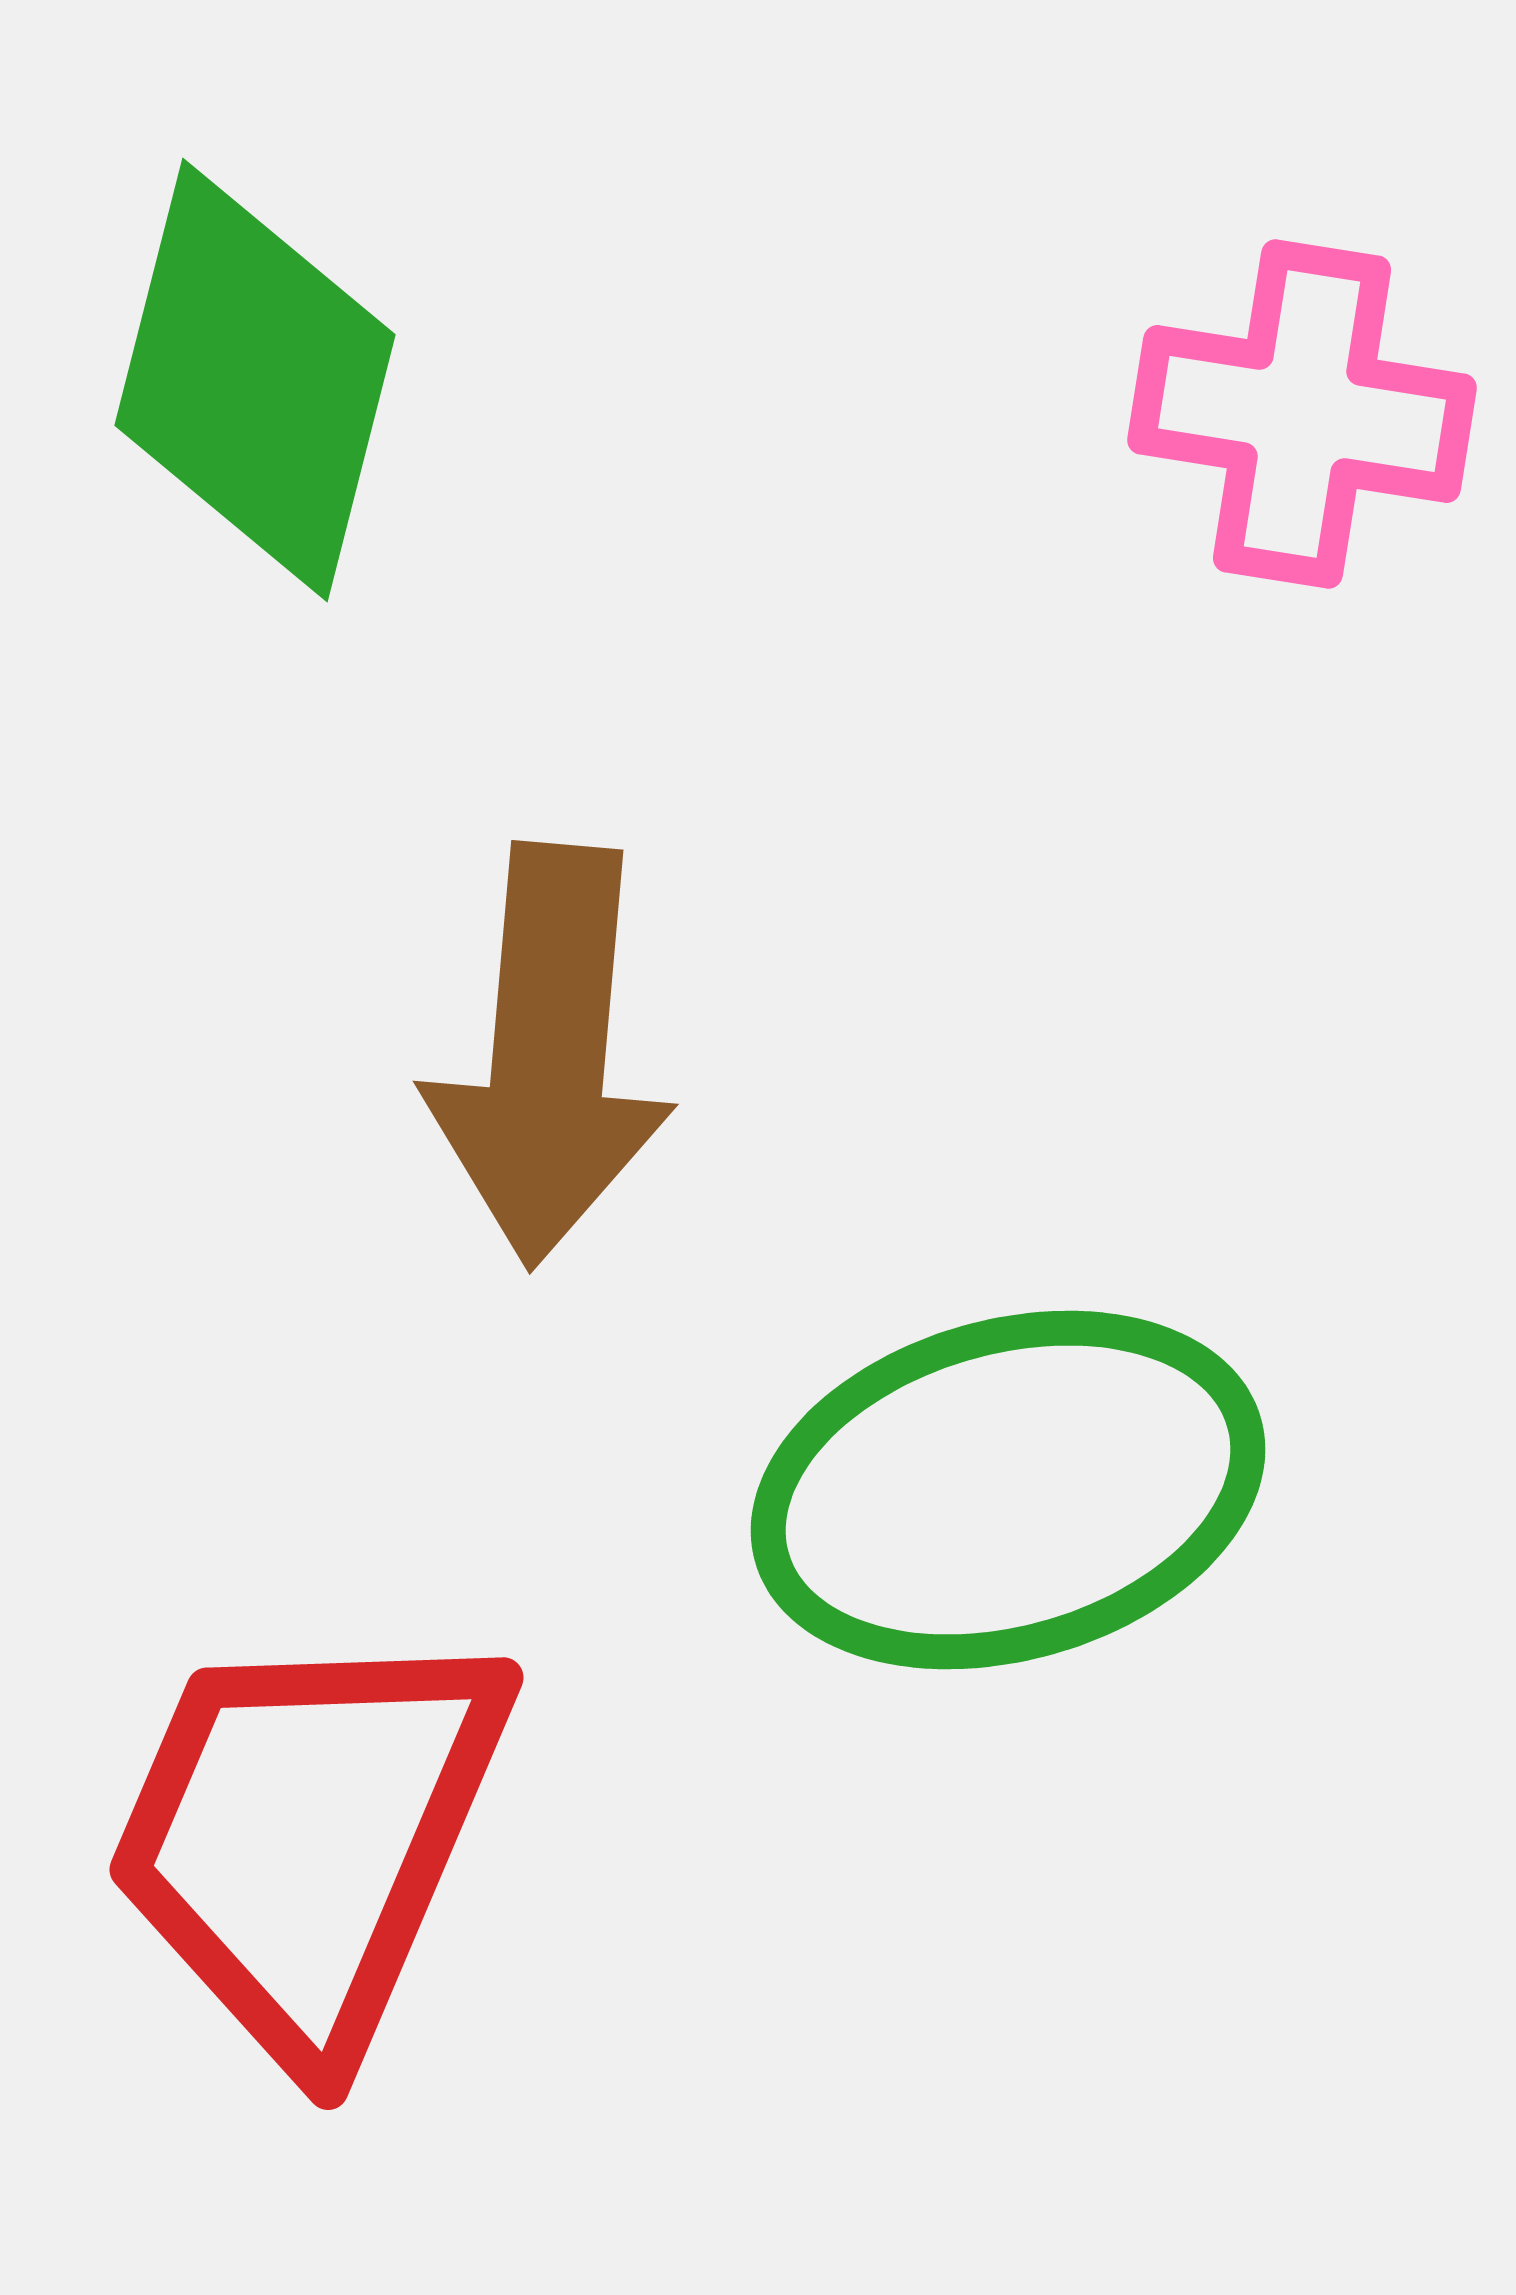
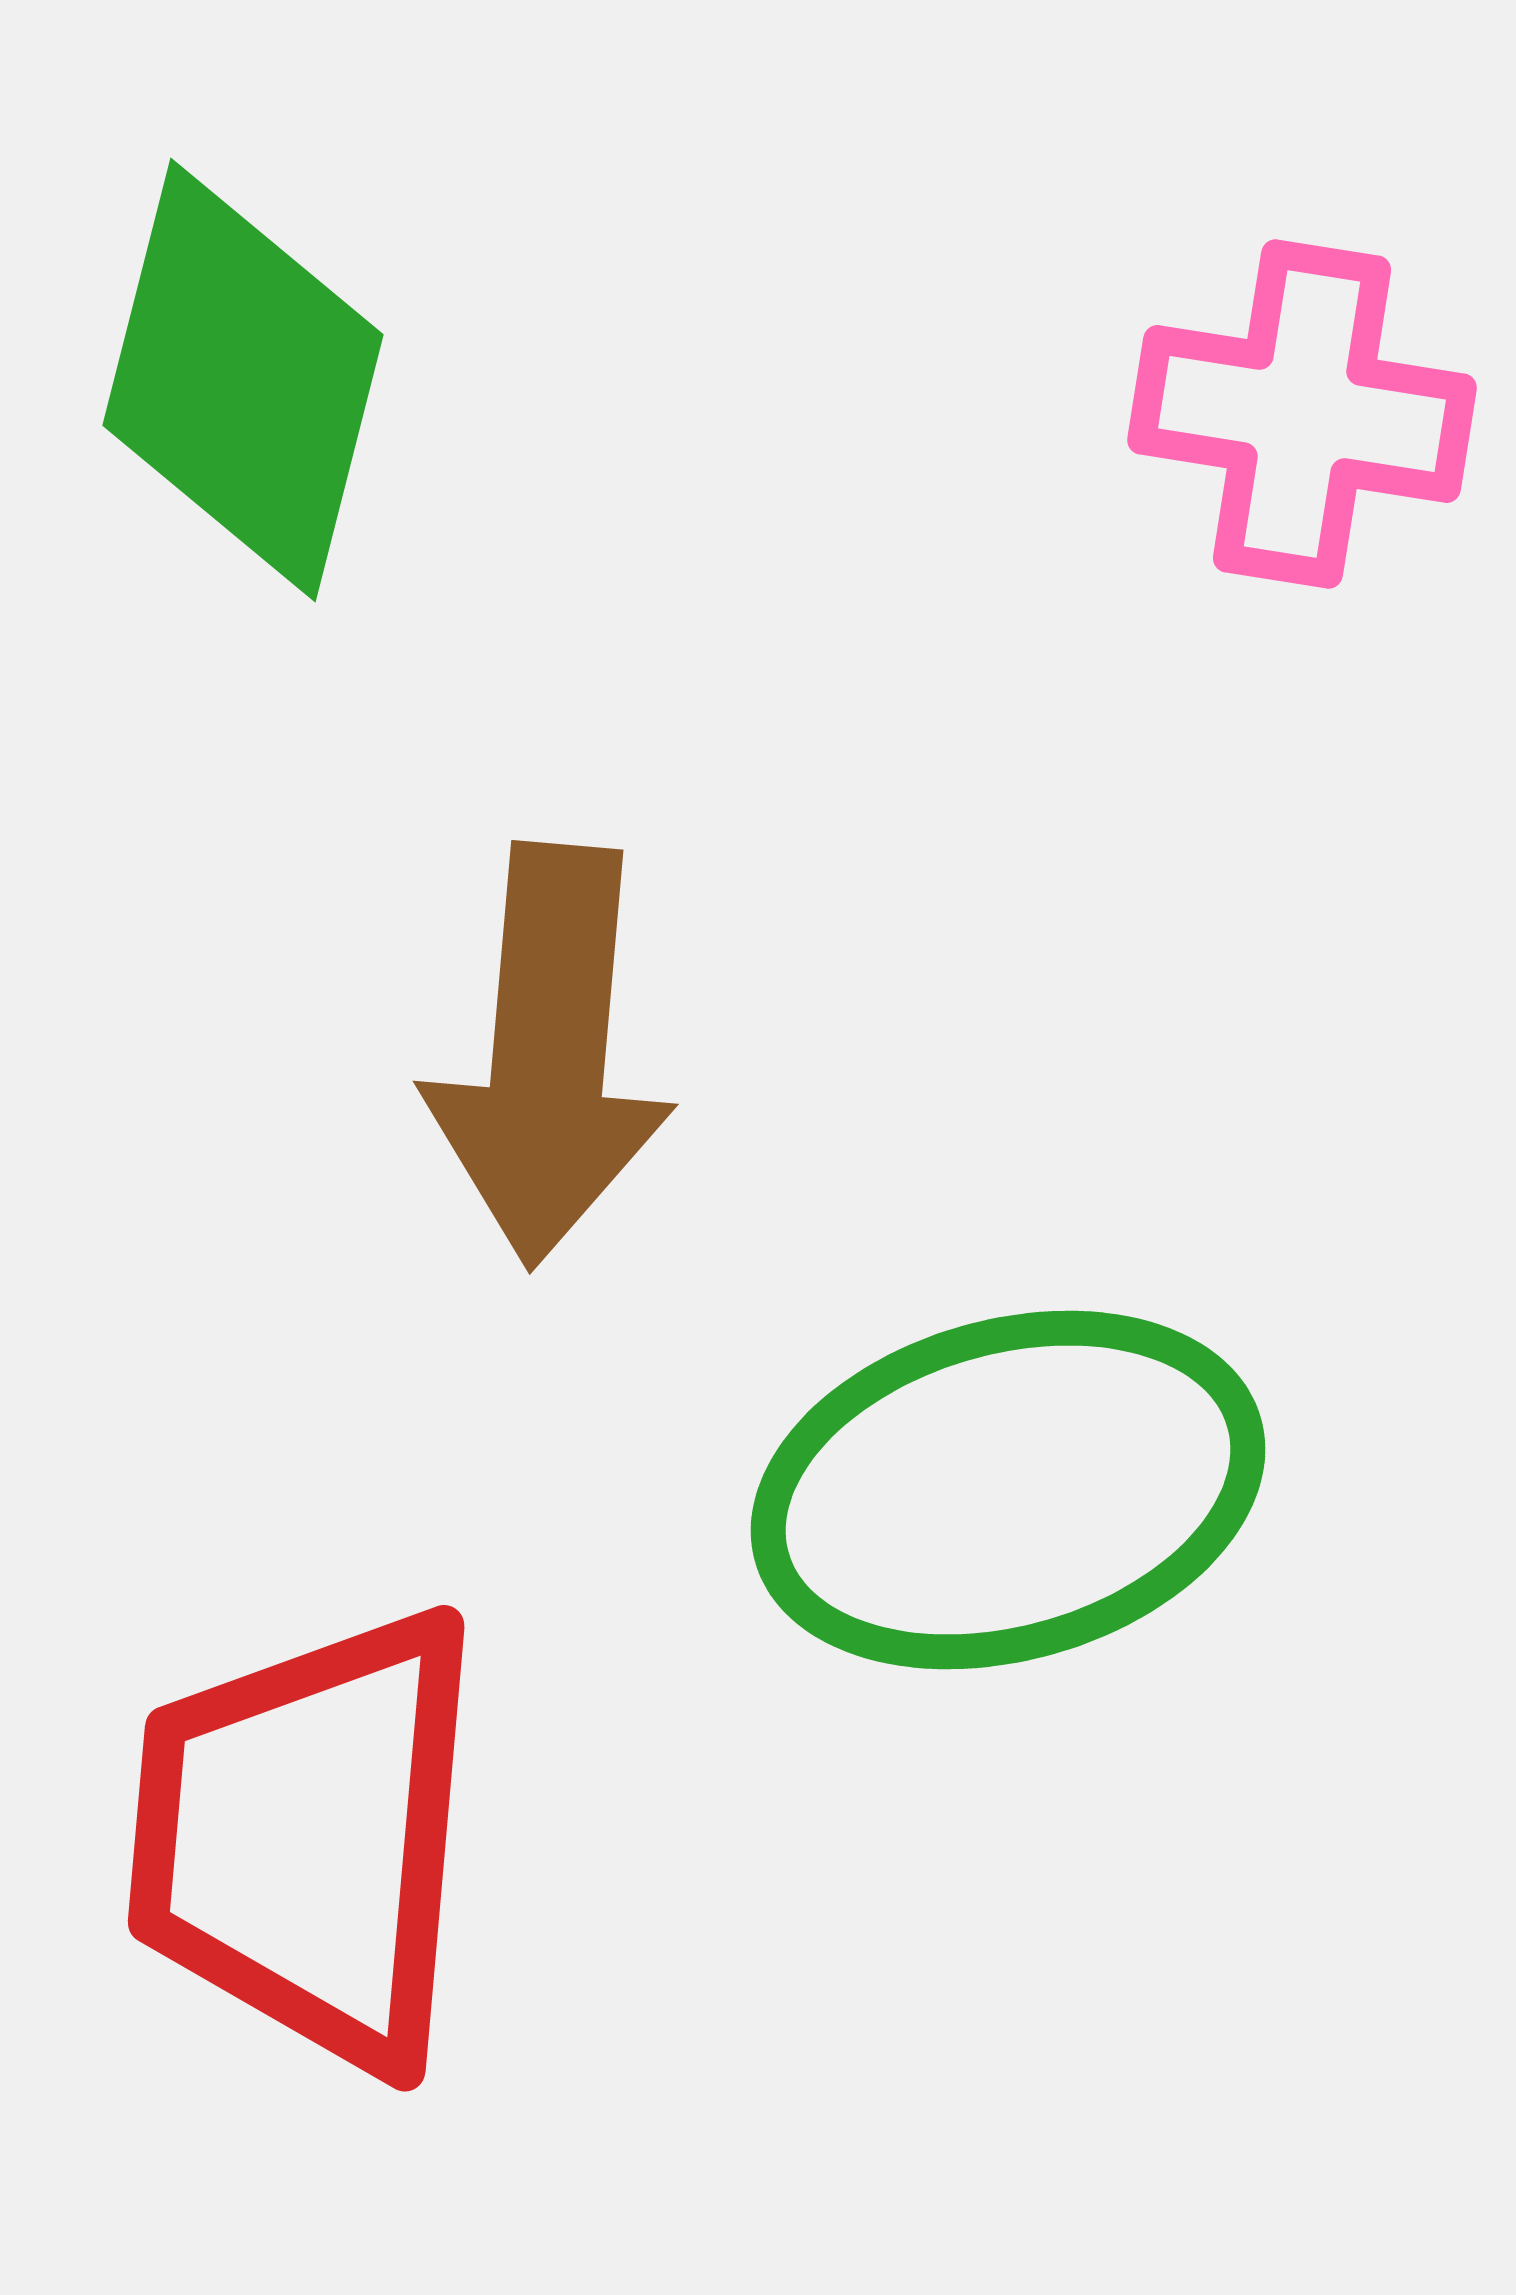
green diamond: moved 12 px left
red trapezoid: rotated 18 degrees counterclockwise
